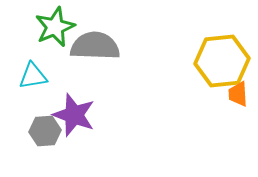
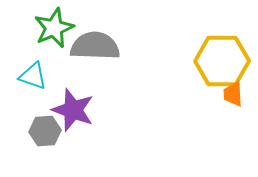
green star: moved 1 px left, 1 px down
yellow hexagon: rotated 6 degrees clockwise
cyan triangle: rotated 28 degrees clockwise
orange trapezoid: moved 5 px left
purple star: moved 1 px left, 5 px up
